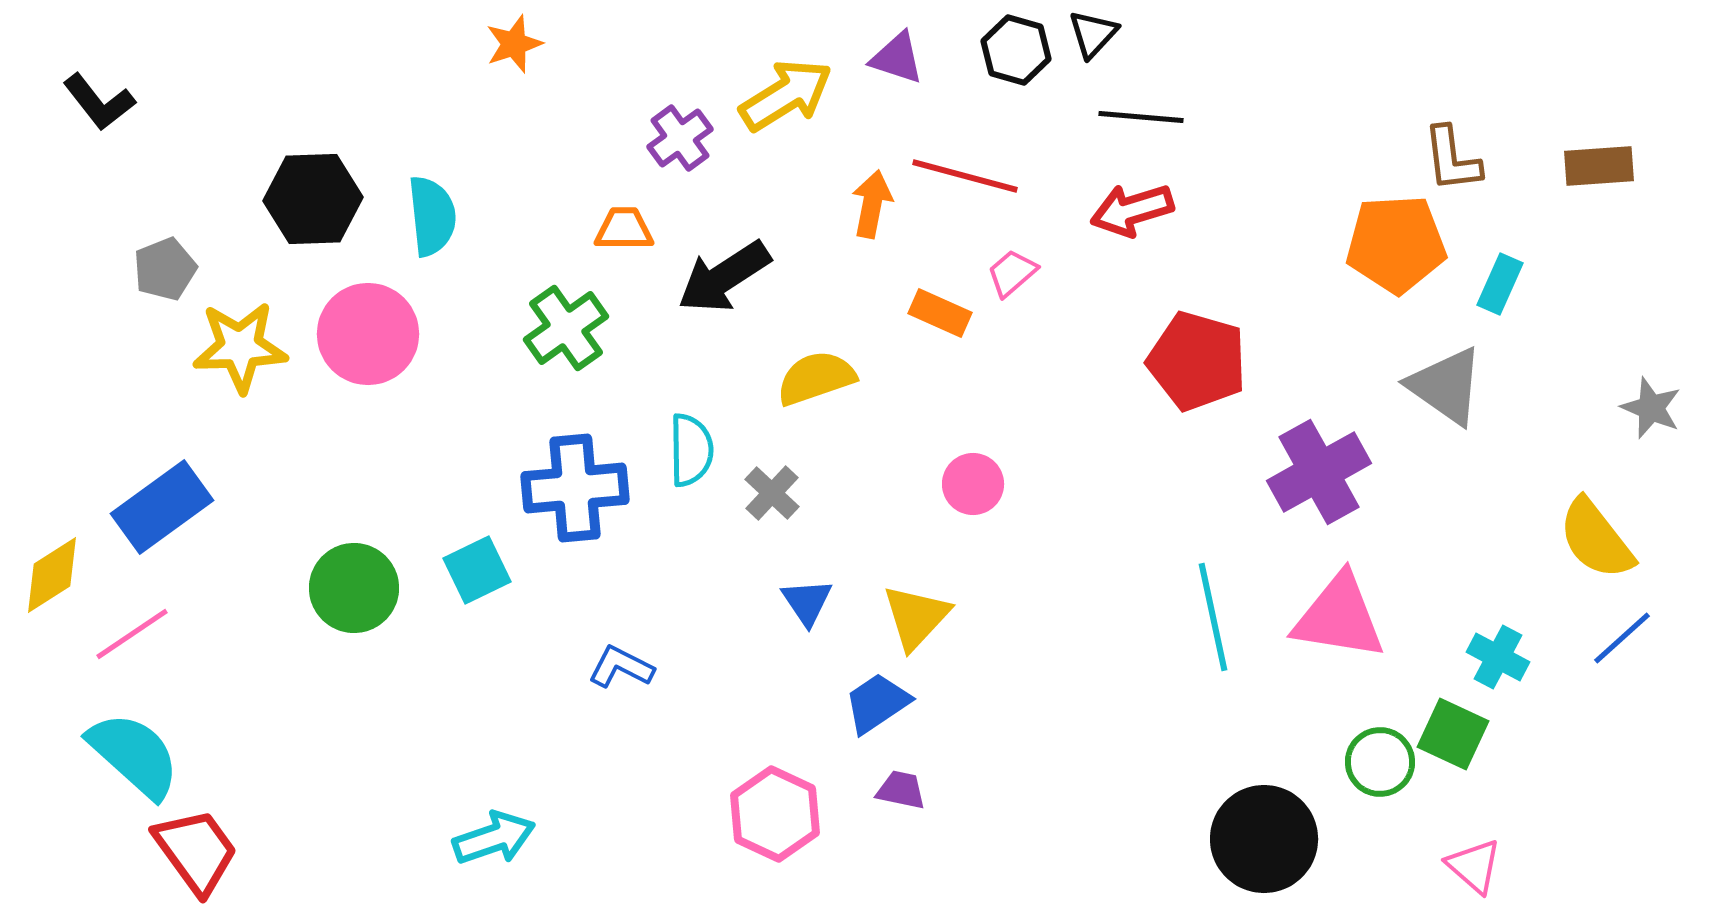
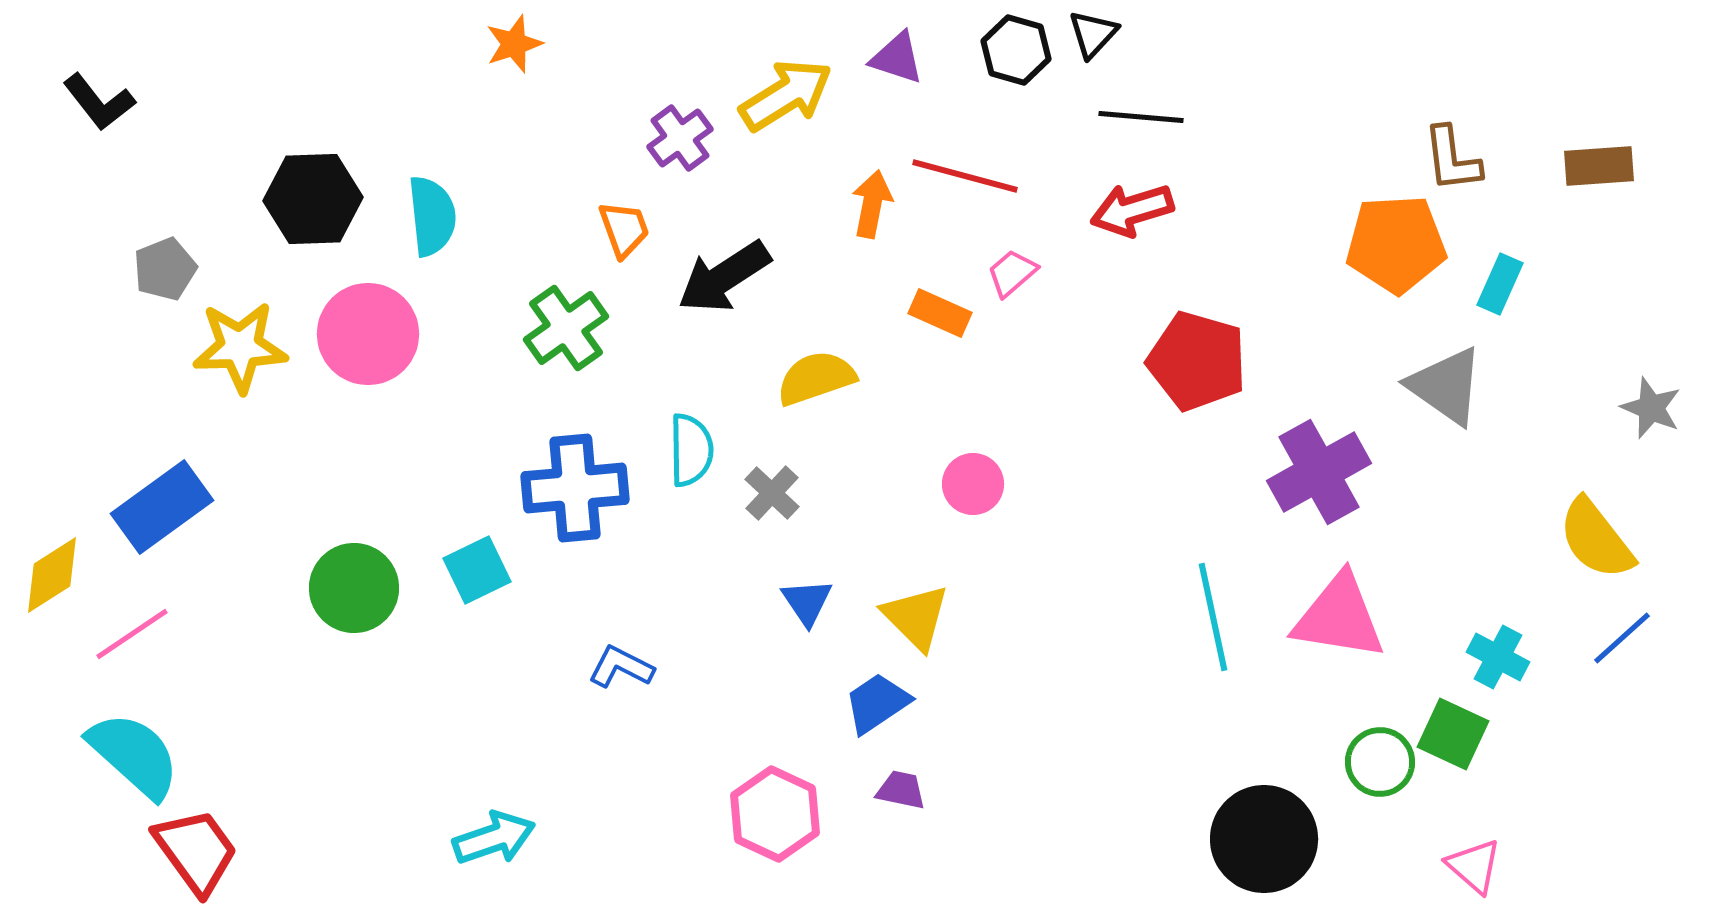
orange trapezoid at (624, 229): rotated 70 degrees clockwise
yellow triangle at (916, 617): rotated 28 degrees counterclockwise
